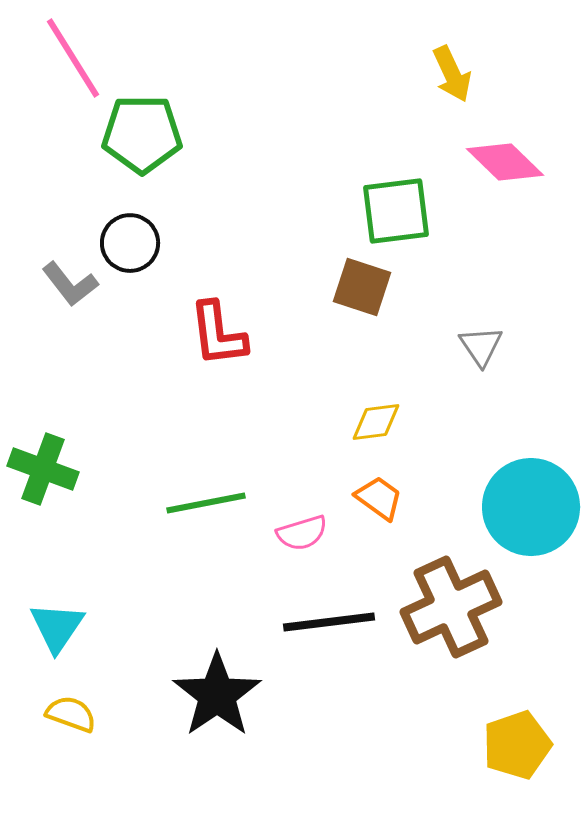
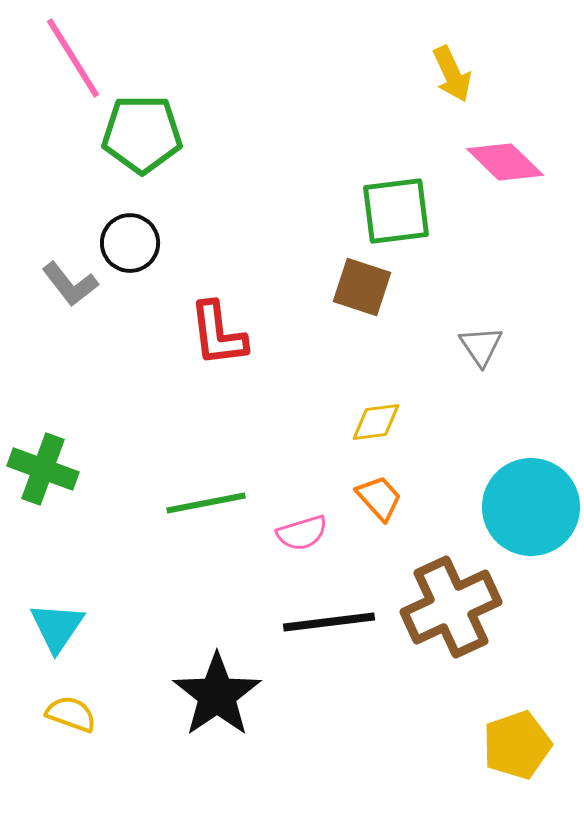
orange trapezoid: rotated 12 degrees clockwise
